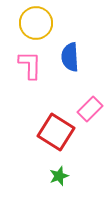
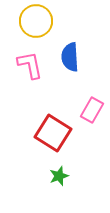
yellow circle: moved 2 px up
pink L-shape: rotated 12 degrees counterclockwise
pink rectangle: moved 2 px right, 1 px down; rotated 15 degrees counterclockwise
red square: moved 3 px left, 1 px down
